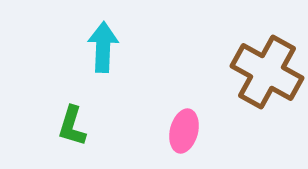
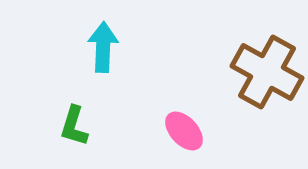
green L-shape: moved 2 px right
pink ellipse: rotated 57 degrees counterclockwise
